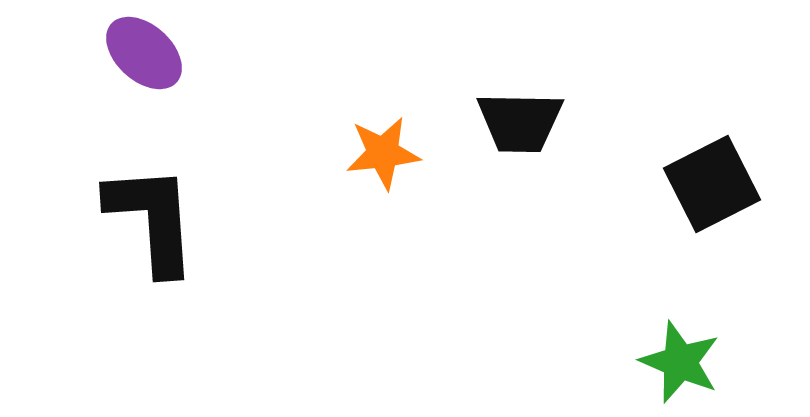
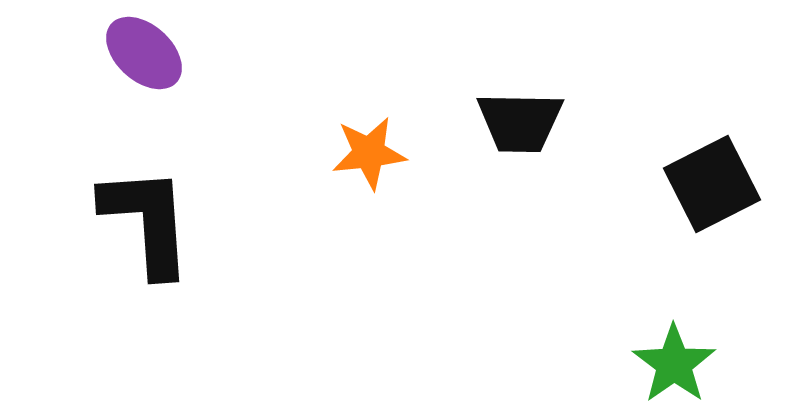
orange star: moved 14 px left
black L-shape: moved 5 px left, 2 px down
green star: moved 6 px left, 2 px down; rotated 14 degrees clockwise
